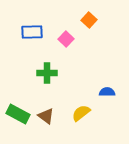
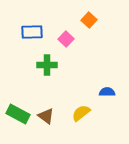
green cross: moved 8 px up
